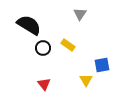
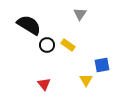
black circle: moved 4 px right, 3 px up
